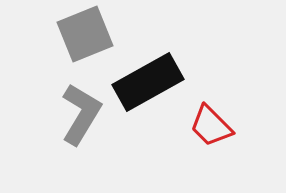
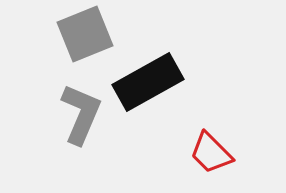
gray L-shape: rotated 8 degrees counterclockwise
red trapezoid: moved 27 px down
